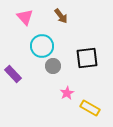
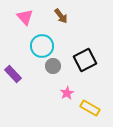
black square: moved 2 px left, 2 px down; rotated 20 degrees counterclockwise
